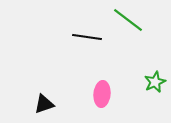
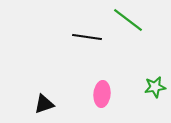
green star: moved 5 px down; rotated 15 degrees clockwise
